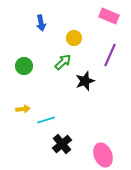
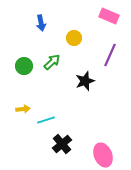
green arrow: moved 11 px left
